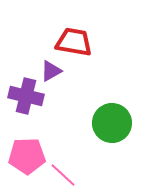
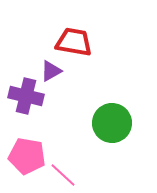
pink pentagon: rotated 12 degrees clockwise
